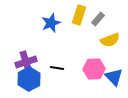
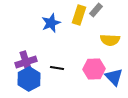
gray rectangle: moved 2 px left, 9 px up
yellow semicircle: rotated 24 degrees clockwise
